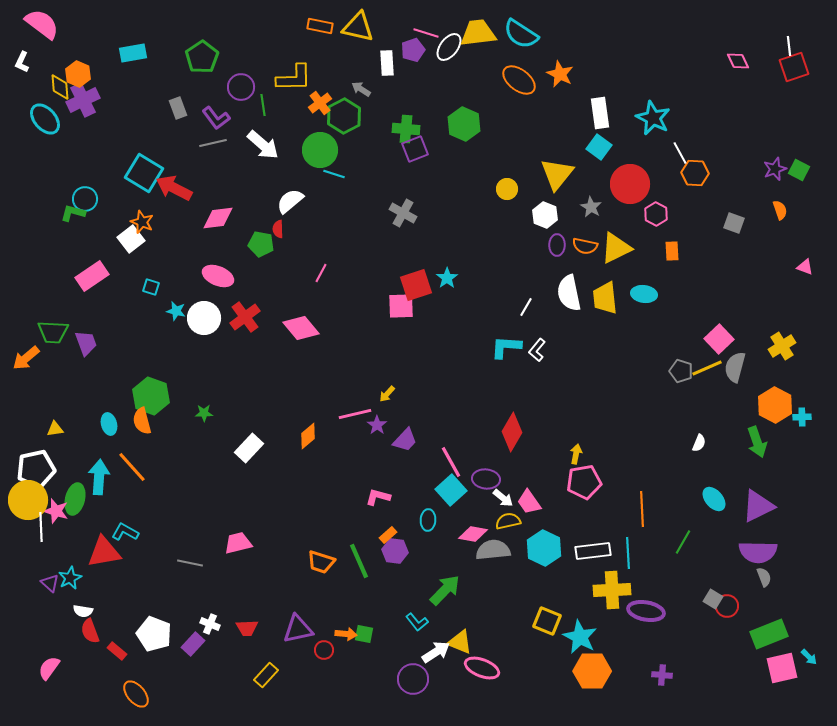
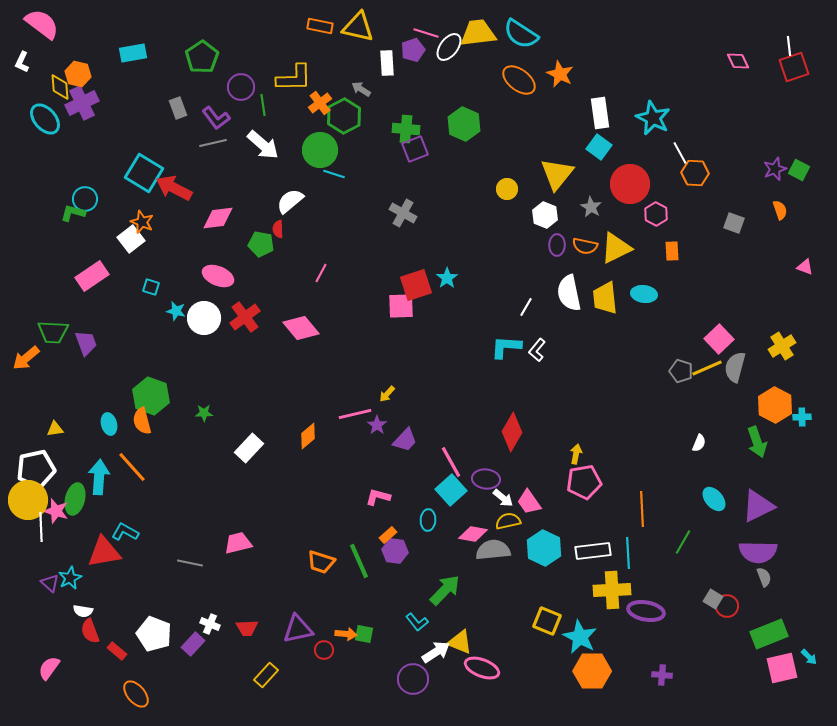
orange hexagon at (78, 74): rotated 10 degrees counterclockwise
purple cross at (83, 100): moved 1 px left, 3 px down
